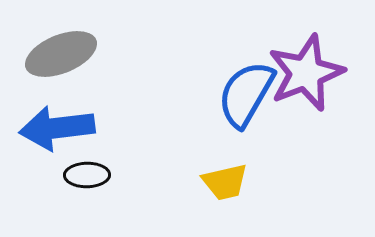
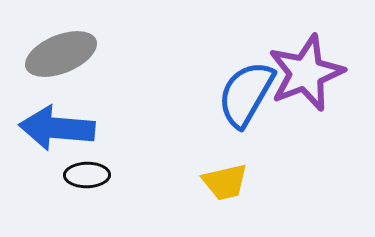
blue arrow: rotated 12 degrees clockwise
